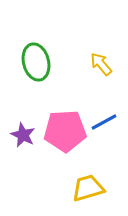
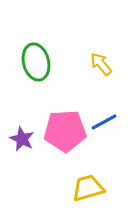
purple star: moved 1 px left, 4 px down
